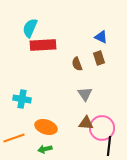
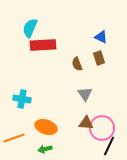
black line: rotated 18 degrees clockwise
